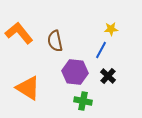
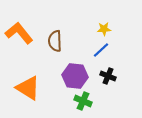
yellow star: moved 7 px left
brown semicircle: rotated 10 degrees clockwise
blue line: rotated 18 degrees clockwise
purple hexagon: moved 4 px down
black cross: rotated 21 degrees counterclockwise
green cross: rotated 12 degrees clockwise
